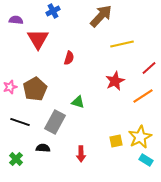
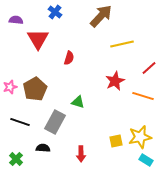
blue cross: moved 2 px right, 1 px down; rotated 24 degrees counterclockwise
orange line: rotated 50 degrees clockwise
yellow star: rotated 15 degrees clockwise
